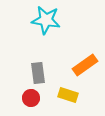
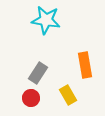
orange rectangle: rotated 65 degrees counterclockwise
gray rectangle: rotated 40 degrees clockwise
yellow rectangle: rotated 42 degrees clockwise
